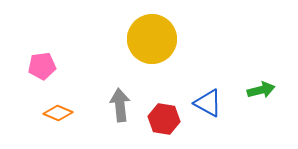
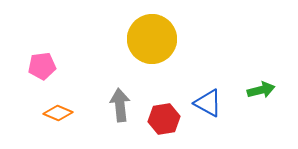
red hexagon: rotated 20 degrees counterclockwise
